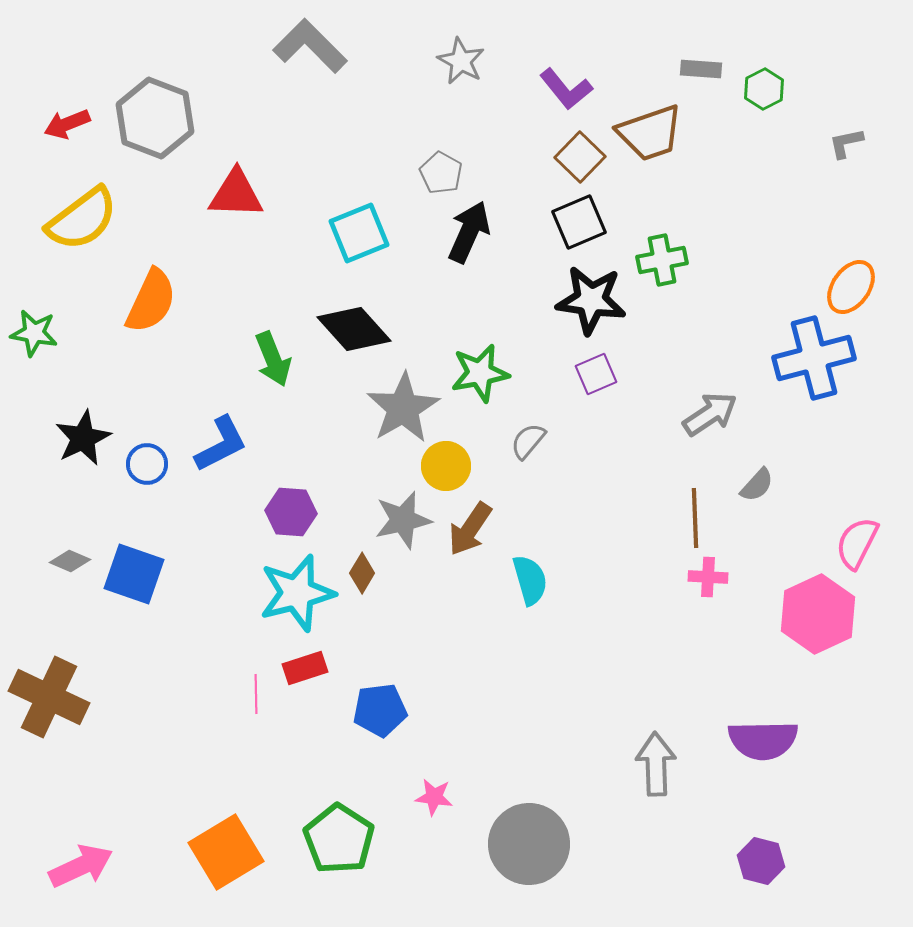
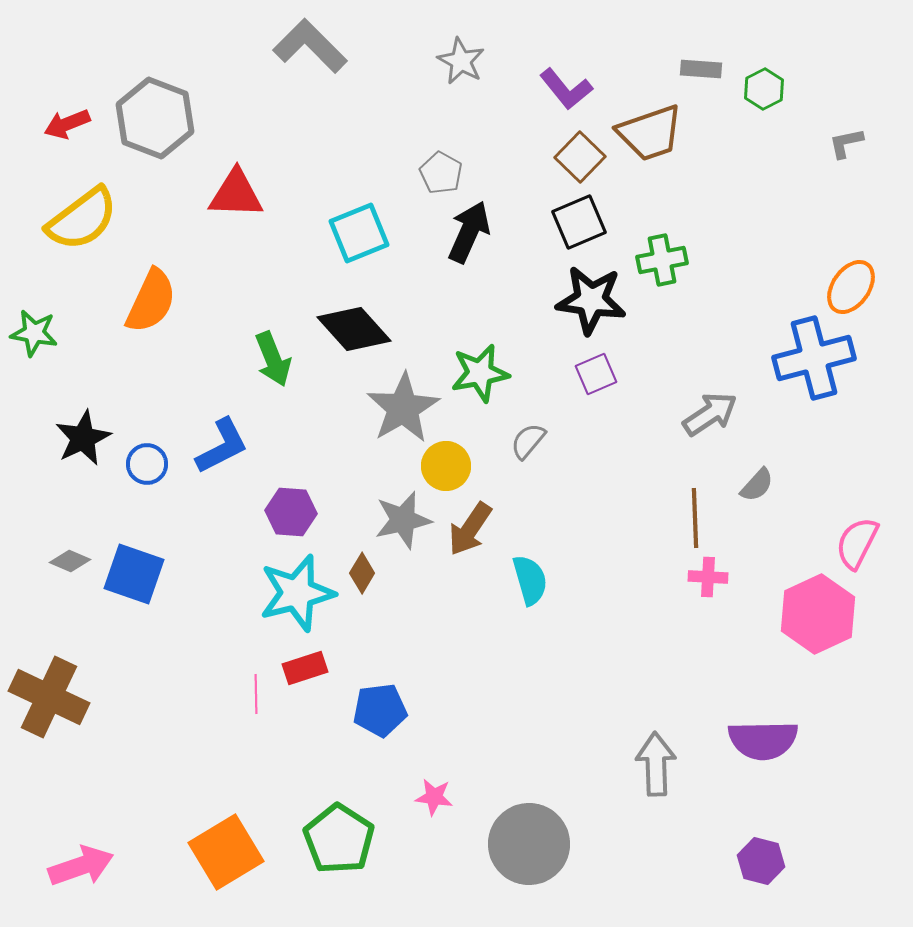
blue L-shape at (221, 444): moved 1 px right, 2 px down
pink arrow at (81, 866): rotated 6 degrees clockwise
